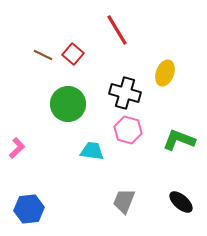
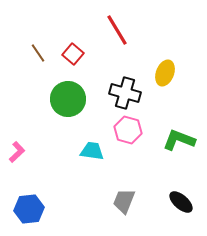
brown line: moved 5 px left, 2 px up; rotated 30 degrees clockwise
green circle: moved 5 px up
pink L-shape: moved 4 px down
